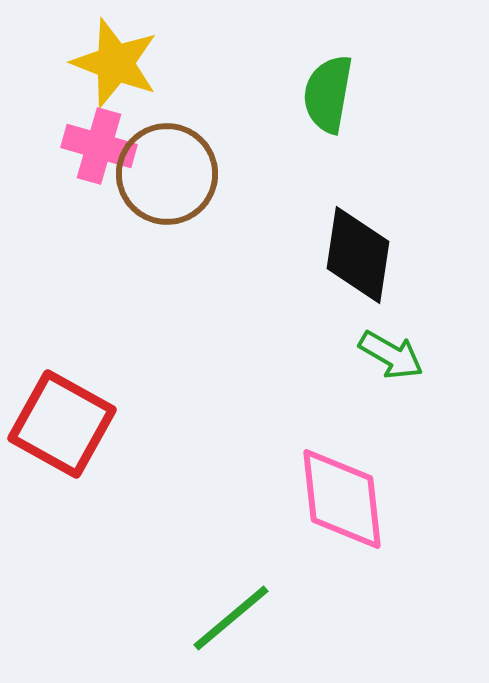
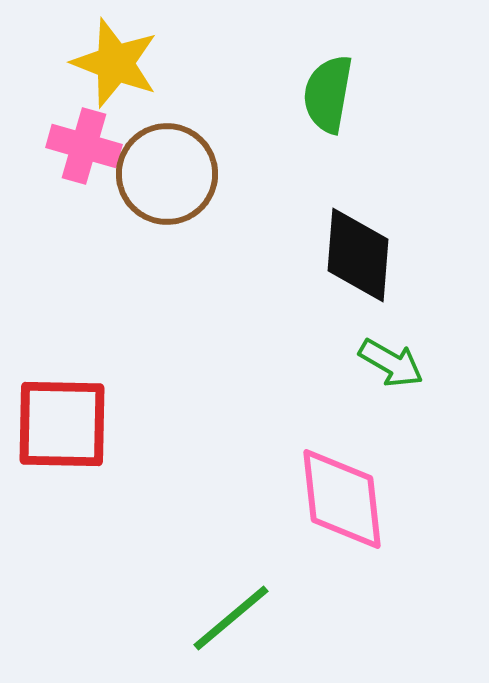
pink cross: moved 15 px left
black diamond: rotated 4 degrees counterclockwise
green arrow: moved 8 px down
red square: rotated 28 degrees counterclockwise
